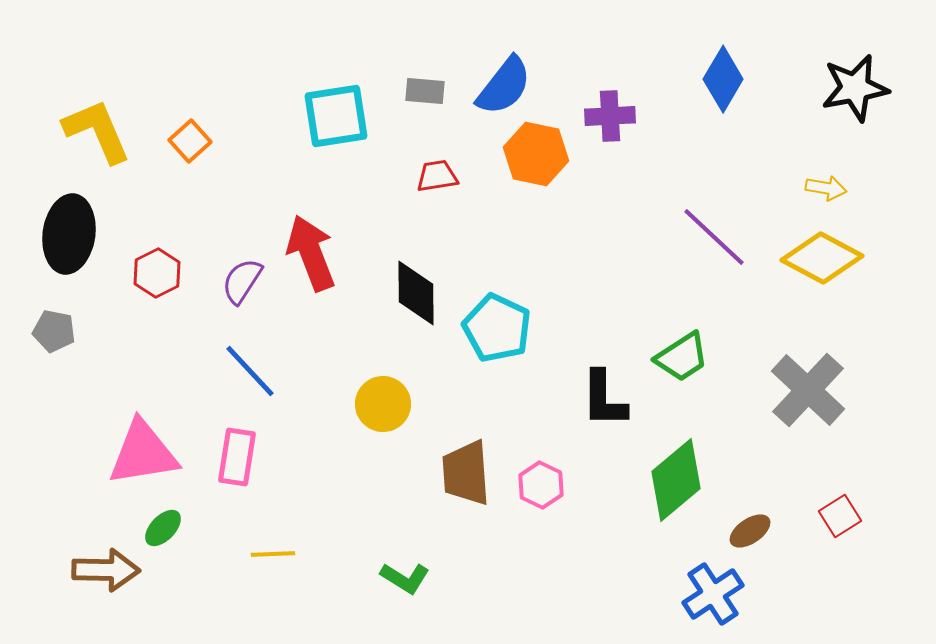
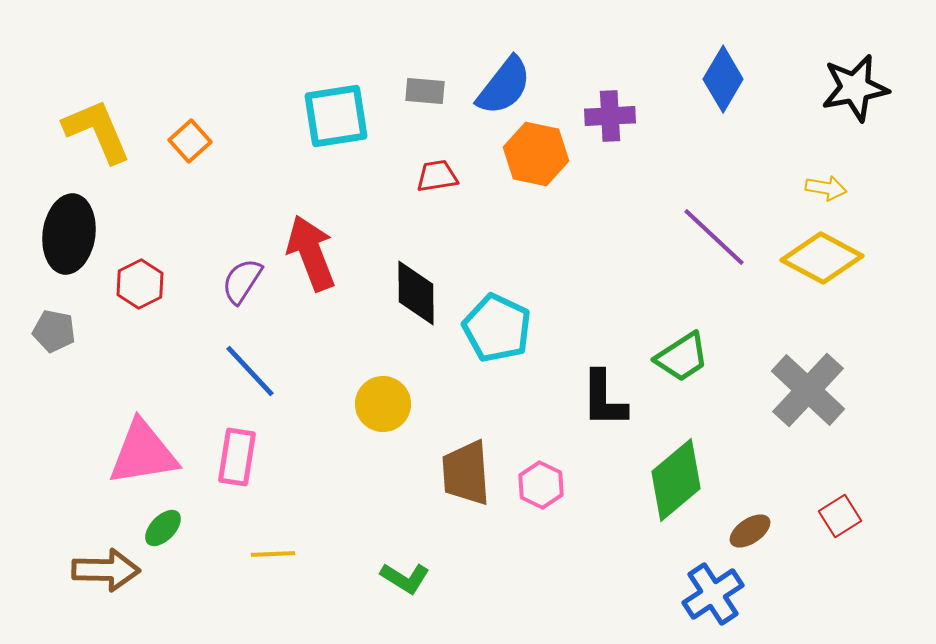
red hexagon: moved 17 px left, 11 px down
